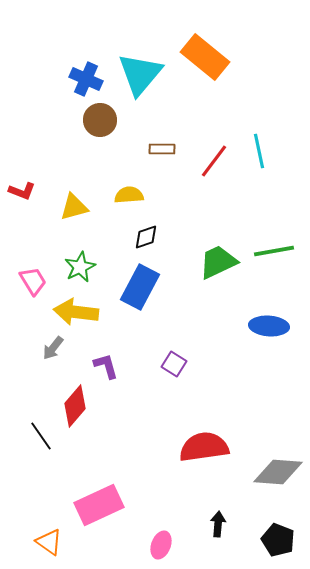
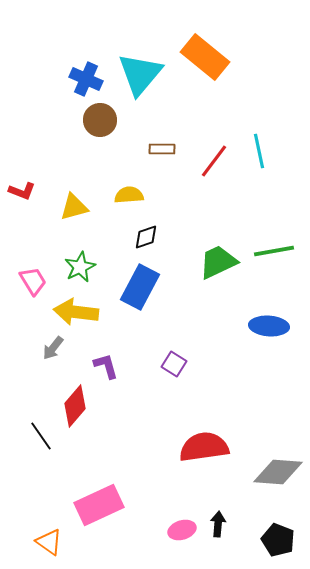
pink ellipse: moved 21 px right, 15 px up; rotated 52 degrees clockwise
